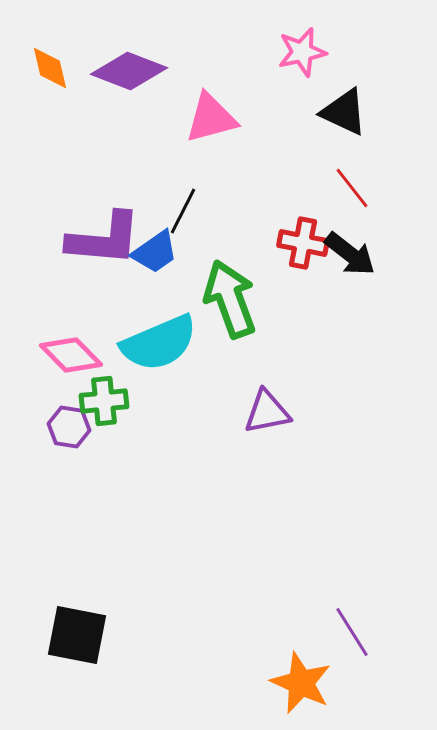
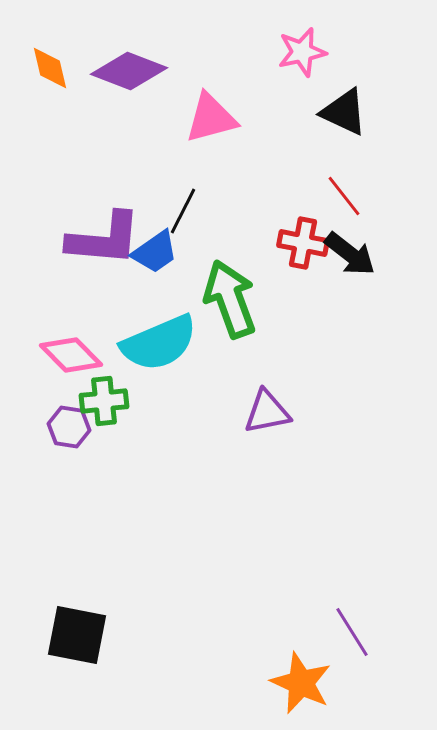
red line: moved 8 px left, 8 px down
